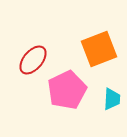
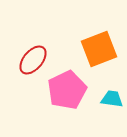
cyan trapezoid: rotated 85 degrees counterclockwise
